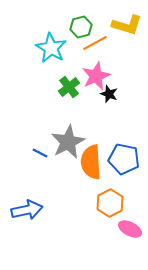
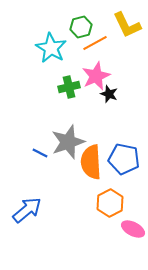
yellow L-shape: rotated 48 degrees clockwise
green cross: rotated 25 degrees clockwise
gray star: rotated 8 degrees clockwise
blue arrow: rotated 28 degrees counterclockwise
pink ellipse: moved 3 px right
